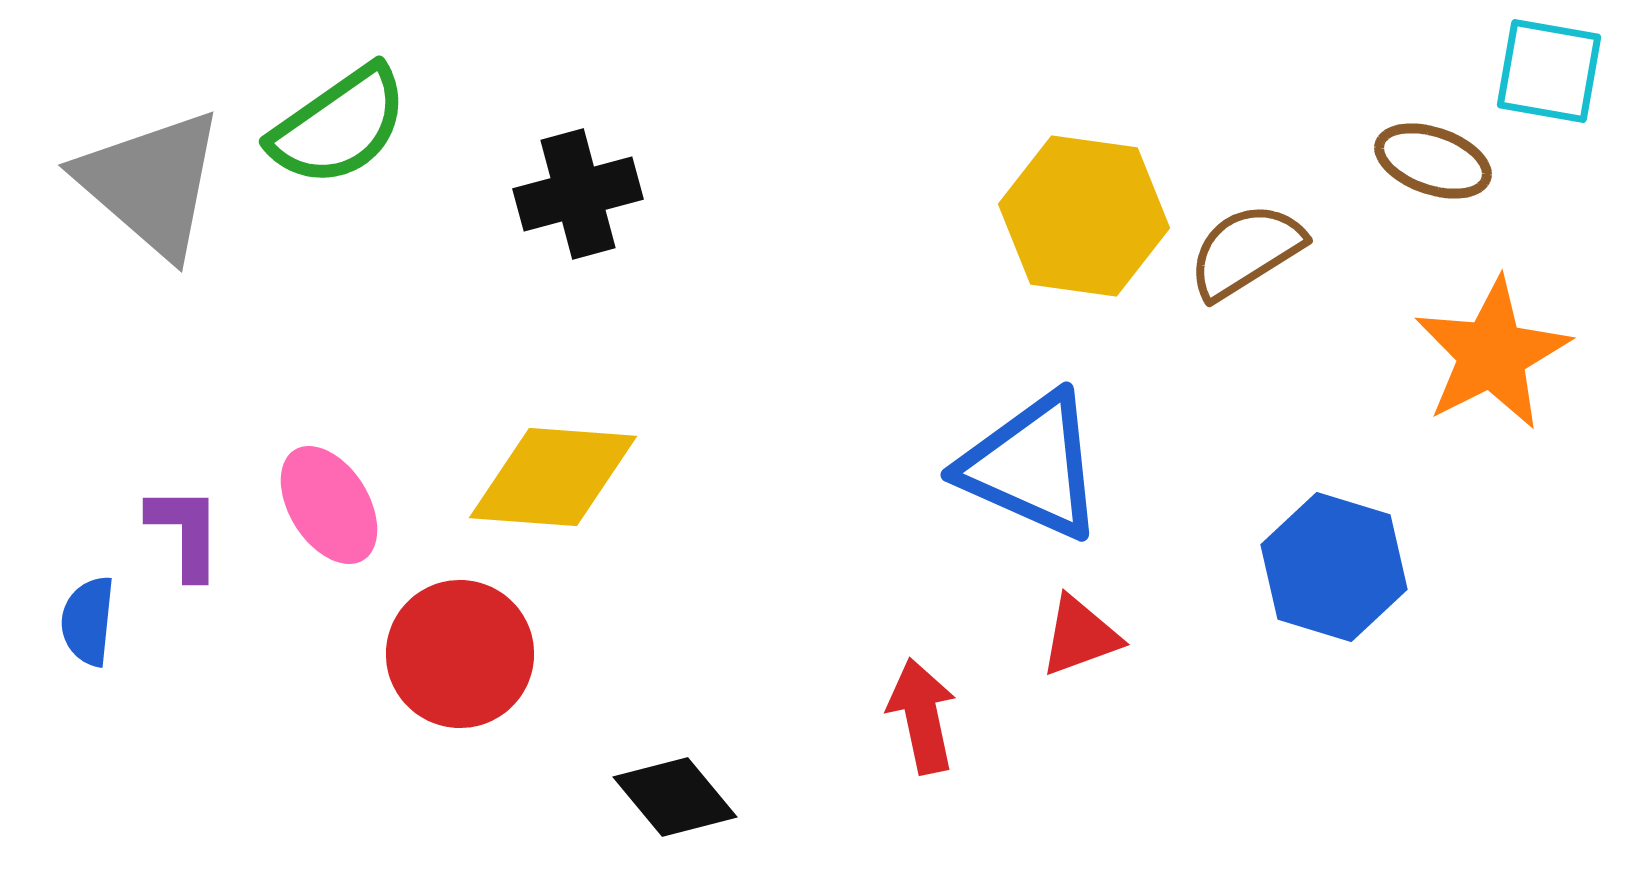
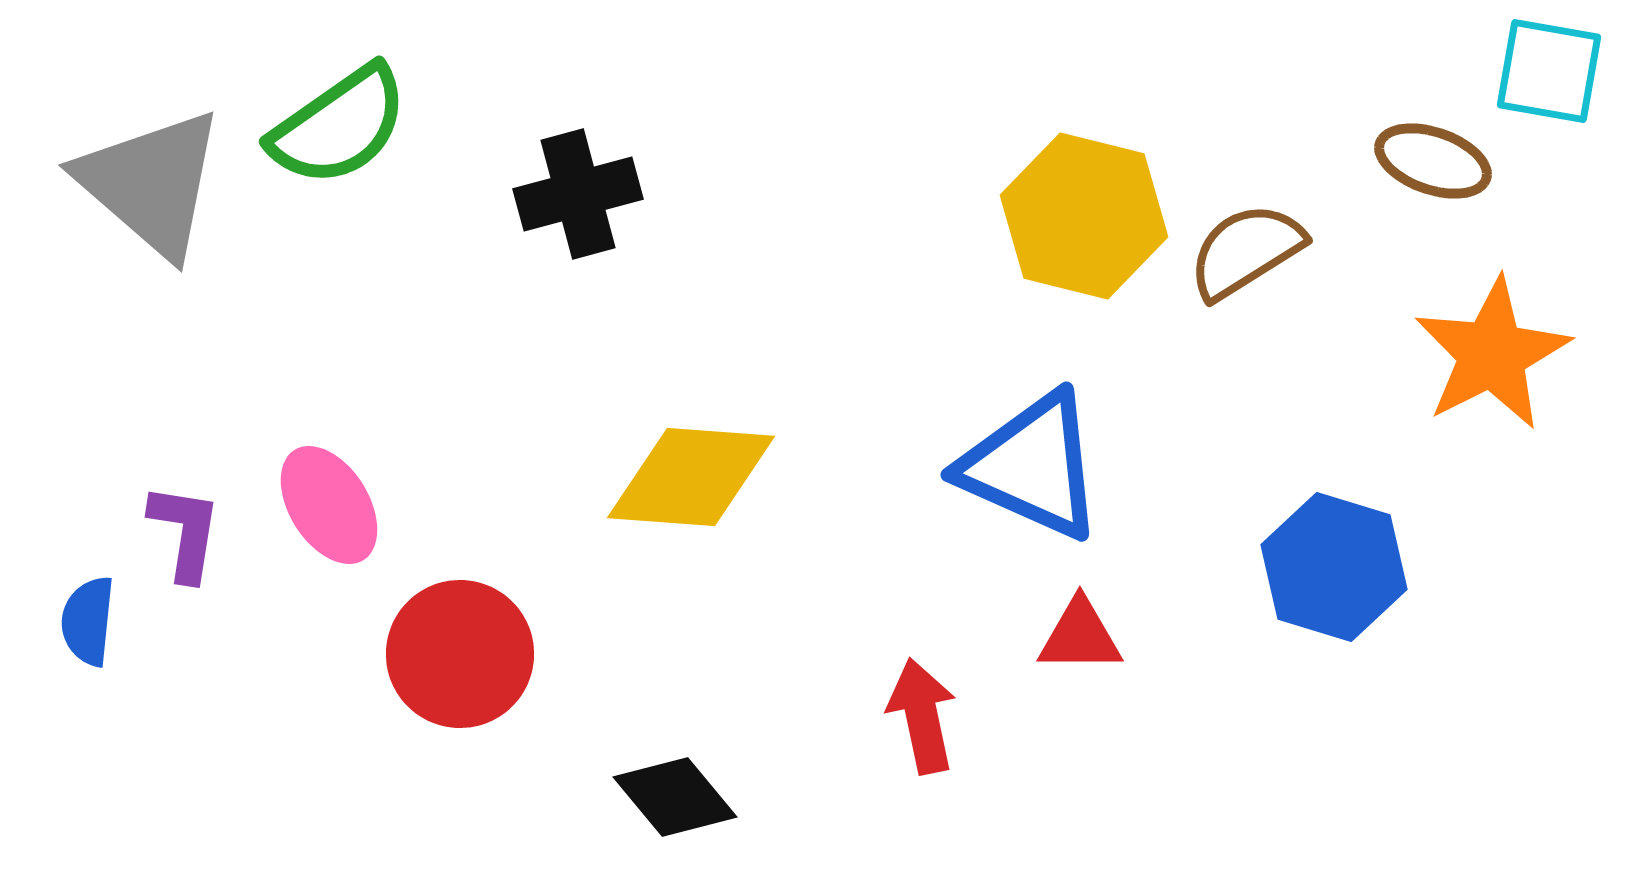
yellow hexagon: rotated 6 degrees clockwise
yellow diamond: moved 138 px right
purple L-shape: rotated 9 degrees clockwise
red triangle: rotated 20 degrees clockwise
